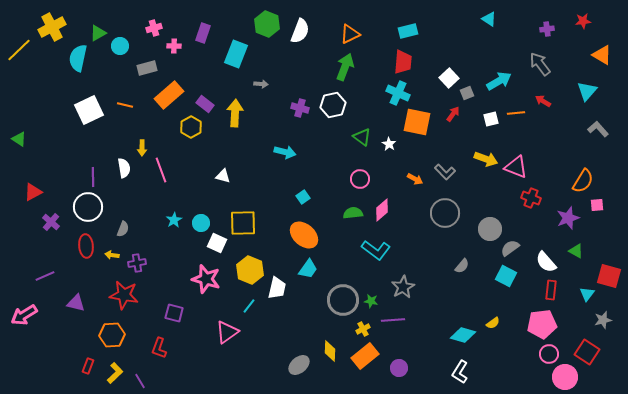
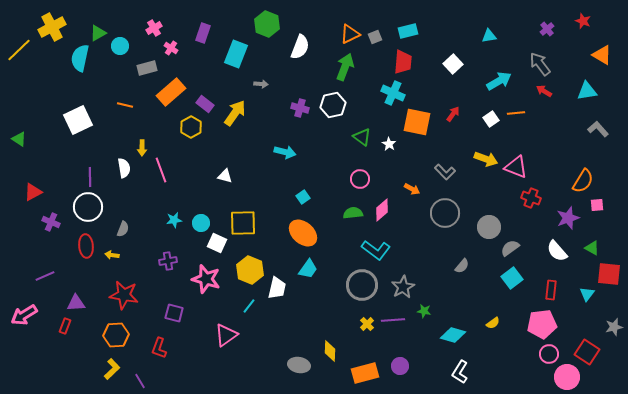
cyan triangle at (489, 19): moved 17 px down; rotated 42 degrees counterclockwise
red star at (583, 21): rotated 28 degrees clockwise
pink cross at (154, 28): rotated 14 degrees counterclockwise
purple cross at (547, 29): rotated 32 degrees counterclockwise
white semicircle at (300, 31): moved 16 px down
pink cross at (174, 46): moved 3 px left, 2 px down; rotated 32 degrees clockwise
cyan semicircle at (78, 58): moved 2 px right
white square at (449, 78): moved 4 px right, 14 px up
cyan triangle at (587, 91): rotated 40 degrees clockwise
cyan cross at (398, 93): moved 5 px left
gray square at (467, 93): moved 92 px left, 56 px up
orange rectangle at (169, 95): moved 2 px right, 3 px up
red arrow at (543, 101): moved 1 px right, 10 px up
white square at (89, 110): moved 11 px left, 10 px down
yellow arrow at (235, 113): rotated 32 degrees clockwise
white square at (491, 119): rotated 21 degrees counterclockwise
white triangle at (223, 176): moved 2 px right
purple line at (93, 177): moved 3 px left
orange arrow at (415, 179): moved 3 px left, 10 px down
cyan star at (174, 220): rotated 21 degrees clockwise
purple cross at (51, 222): rotated 18 degrees counterclockwise
gray circle at (490, 229): moved 1 px left, 2 px up
orange ellipse at (304, 235): moved 1 px left, 2 px up
green triangle at (576, 251): moved 16 px right, 3 px up
white semicircle at (546, 262): moved 11 px right, 11 px up
purple cross at (137, 263): moved 31 px right, 2 px up
cyan square at (506, 276): moved 6 px right, 2 px down; rotated 25 degrees clockwise
red square at (609, 276): moved 2 px up; rotated 10 degrees counterclockwise
gray circle at (343, 300): moved 19 px right, 15 px up
green star at (371, 301): moved 53 px right, 10 px down
purple triangle at (76, 303): rotated 18 degrees counterclockwise
gray star at (603, 320): moved 11 px right, 7 px down
yellow cross at (363, 329): moved 4 px right, 5 px up; rotated 16 degrees counterclockwise
pink triangle at (227, 332): moved 1 px left, 3 px down
orange hexagon at (112, 335): moved 4 px right
cyan diamond at (463, 335): moved 10 px left
orange rectangle at (365, 356): moved 17 px down; rotated 24 degrees clockwise
gray ellipse at (299, 365): rotated 50 degrees clockwise
red rectangle at (88, 366): moved 23 px left, 40 px up
purple circle at (399, 368): moved 1 px right, 2 px up
yellow L-shape at (115, 373): moved 3 px left, 4 px up
pink circle at (565, 377): moved 2 px right
